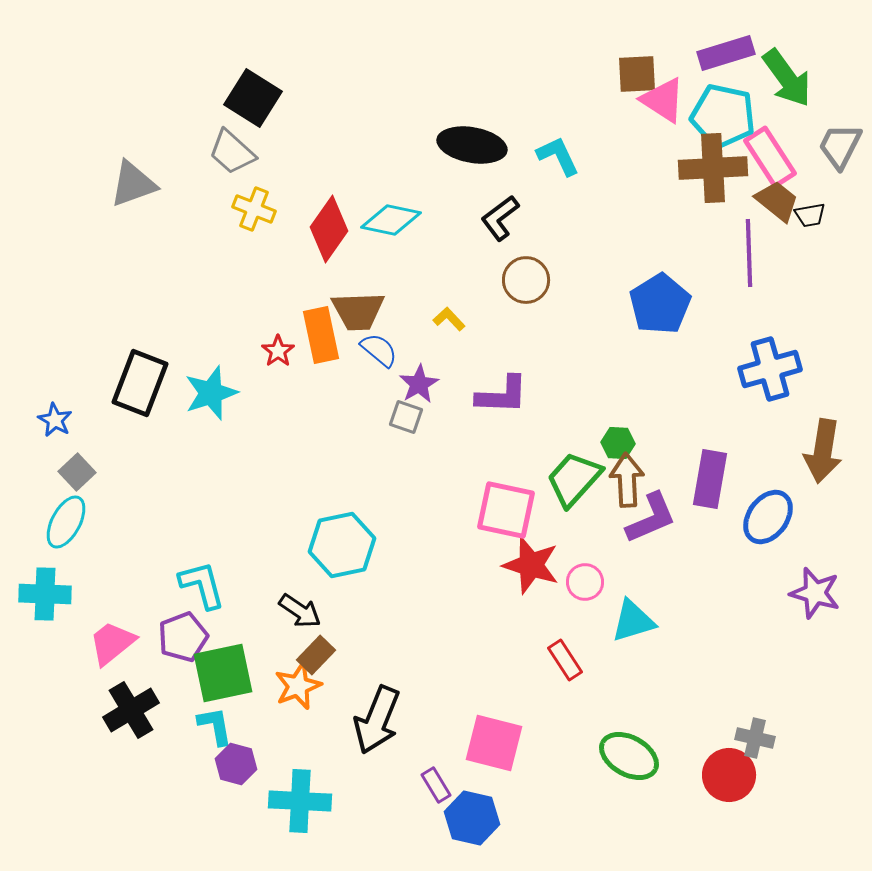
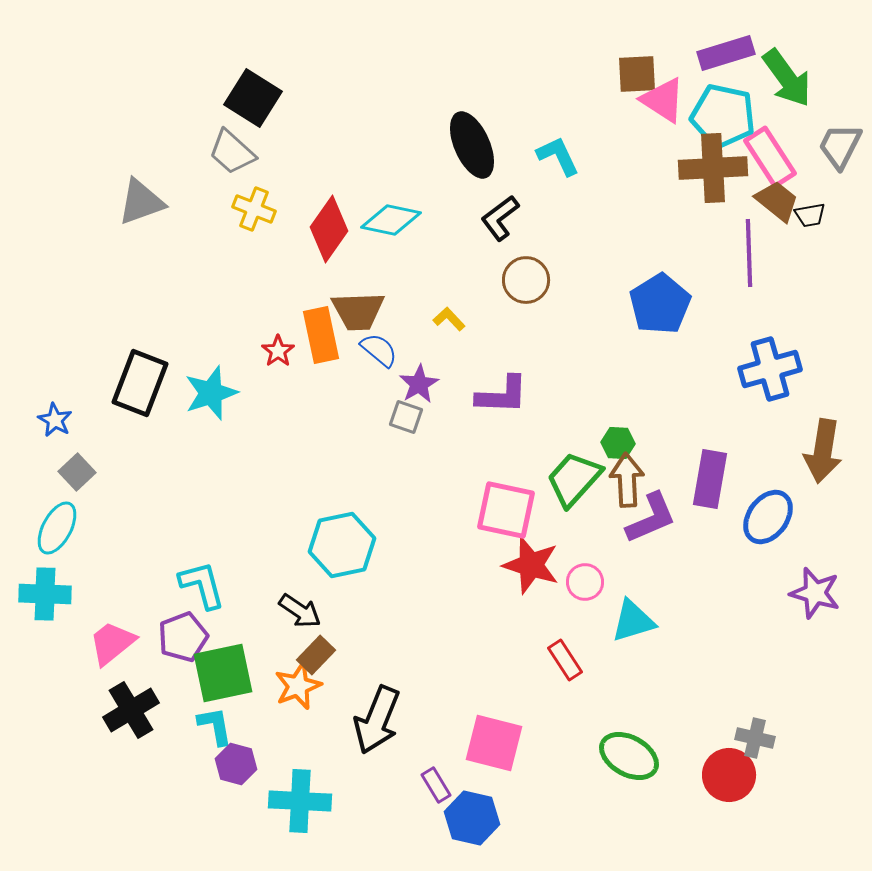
black ellipse at (472, 145): rotated 56 degrees clockwise
gray triangle at (133, 184): moved 8 px right, 18 px down
cyan ellipse at (66, 522): moved 9 px left, 6 px down
